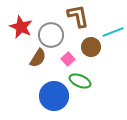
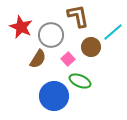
cyan line: rotated 20 degrees counterclockwise
brown semicircle: moved 1 px down
